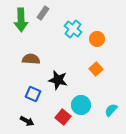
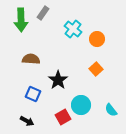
black star: rotated 24 degrees clockwise
cyan semicircle: rotated 80 degrees counterclockwise
red square: rotated 21 degrees clockwise
